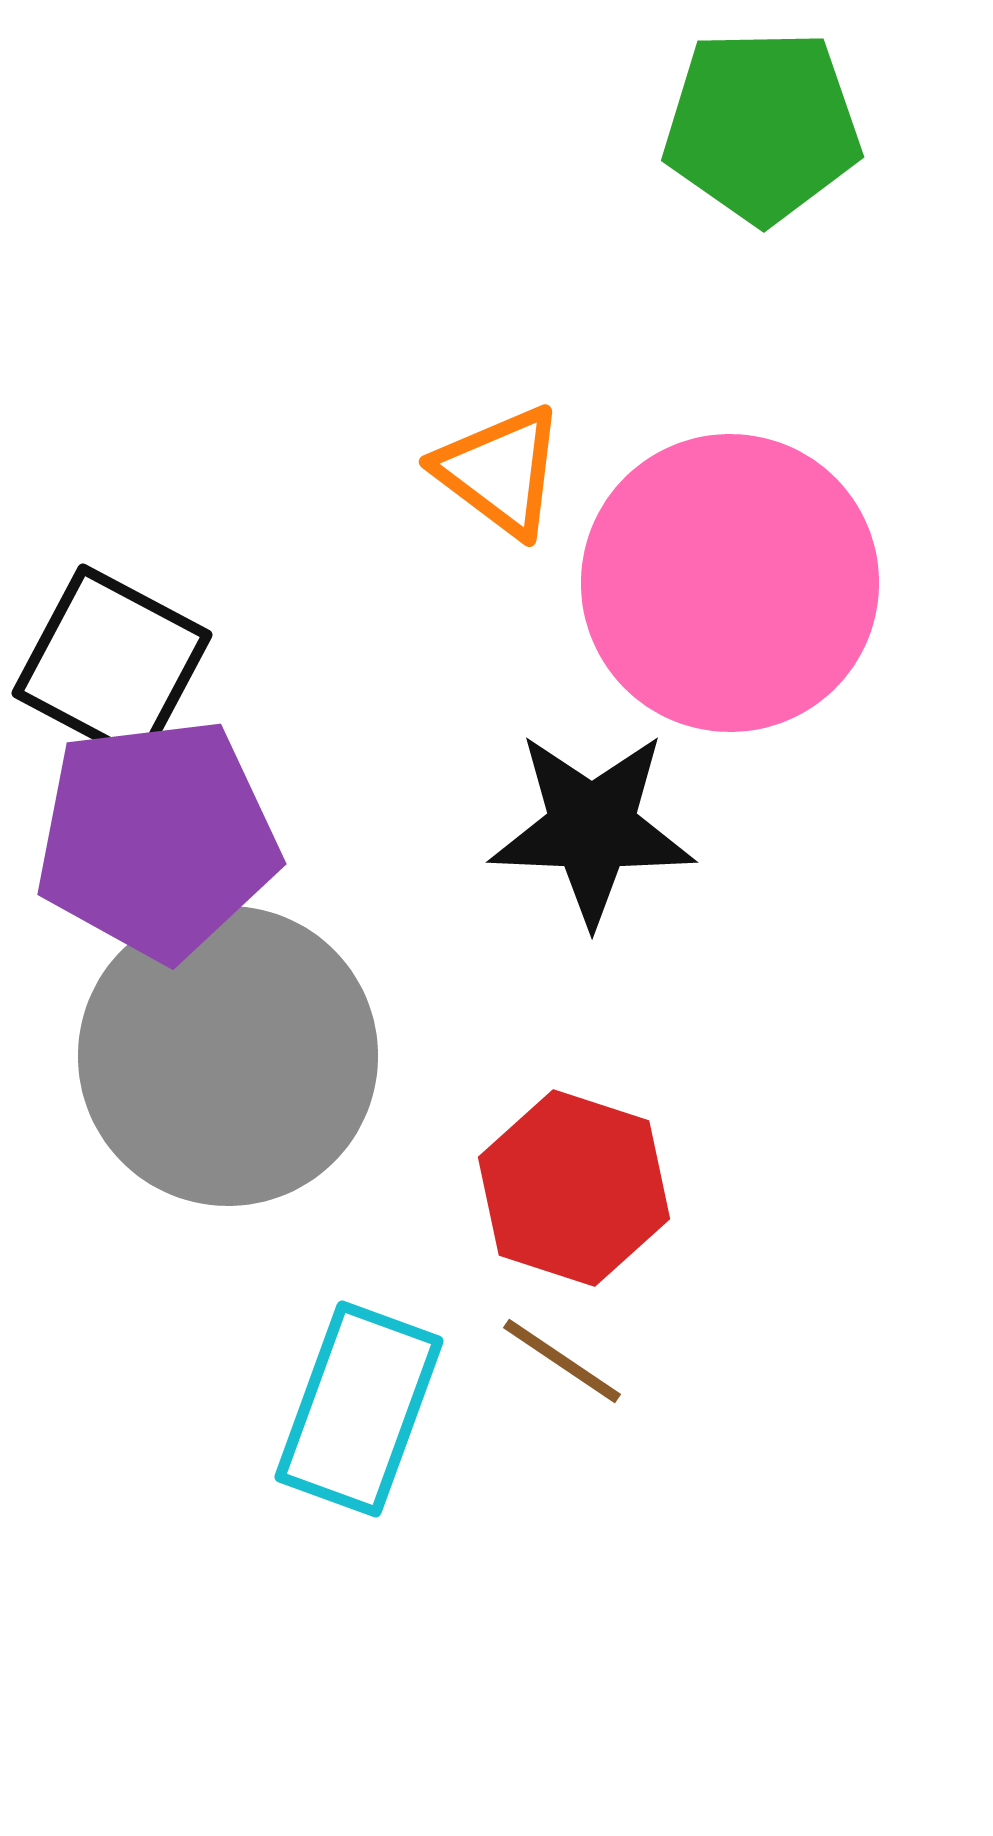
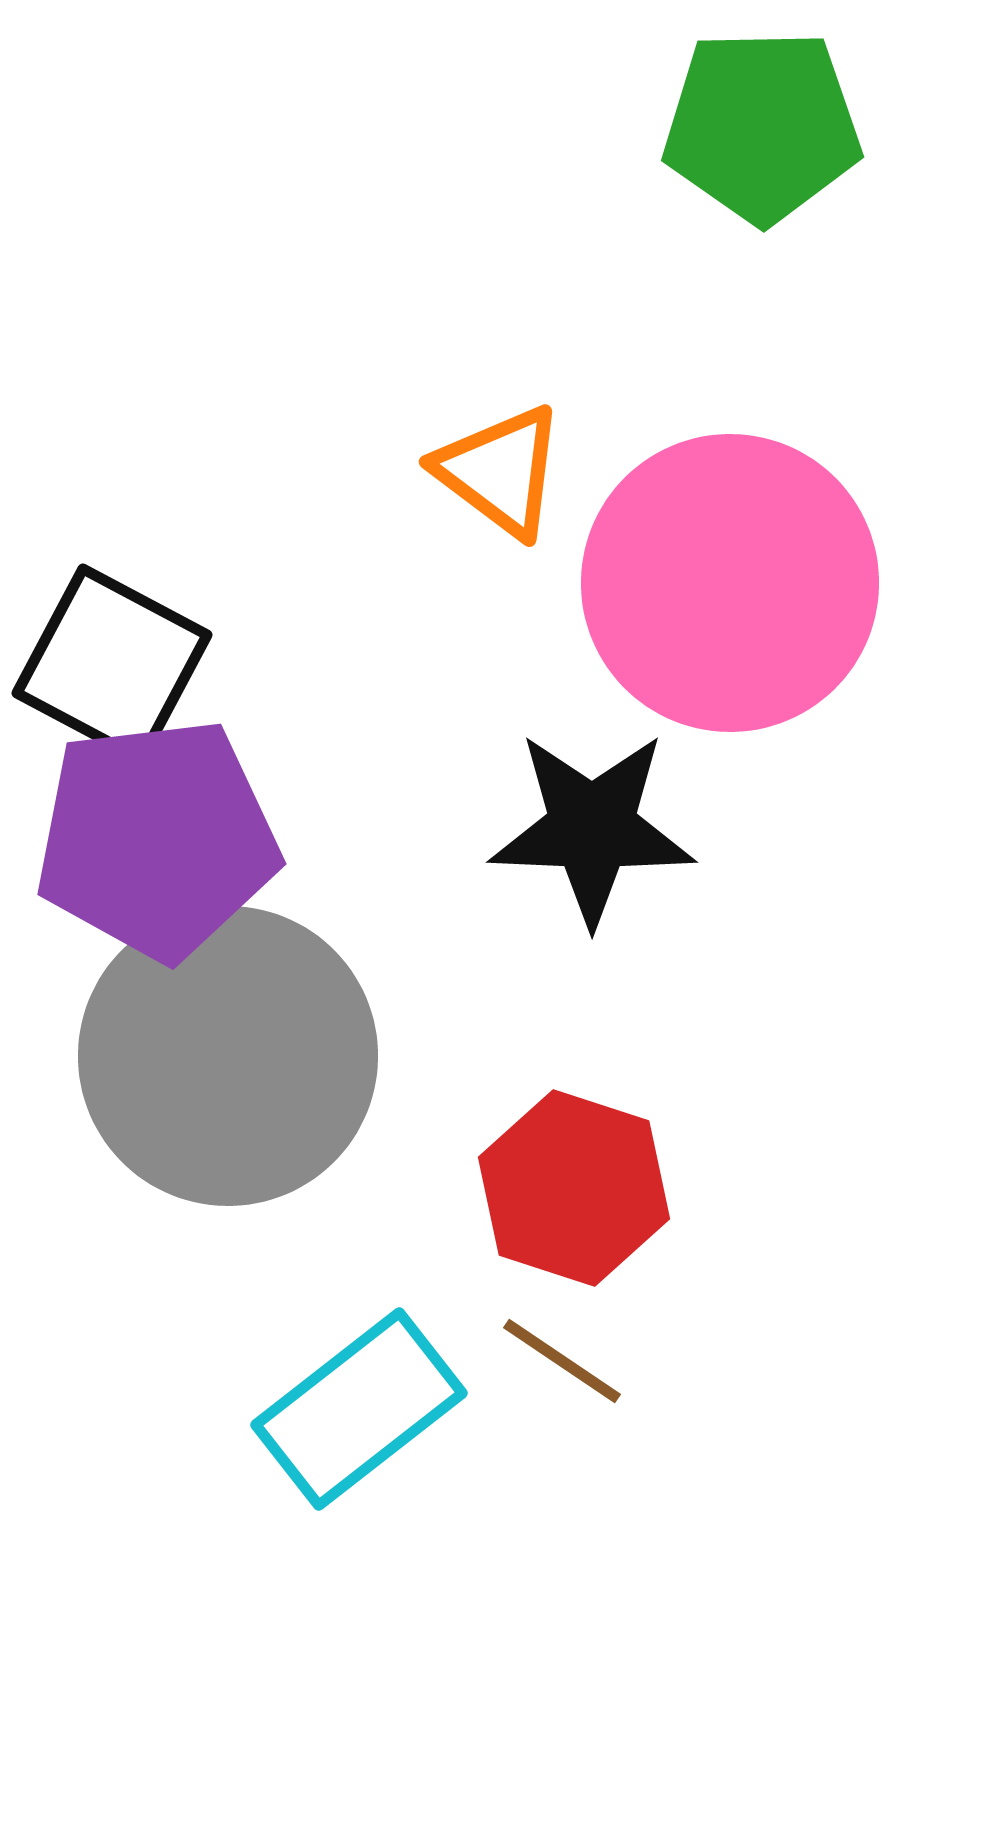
cyan rectangle: rotated 32 degrees clockwise
